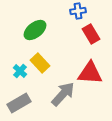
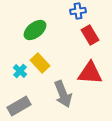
red rectangle: moved 1 px left, 1 px down
gray arrow: rotated 116 degrees clockwise
gray rectangle: moved 3 px down
